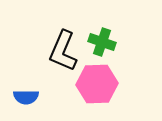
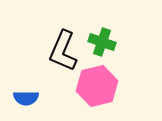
pink hexagon: moved 2 px down; rotated 12 degrees counterclockwise
blue semicircle: moved 1 px down
